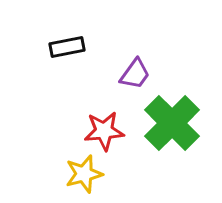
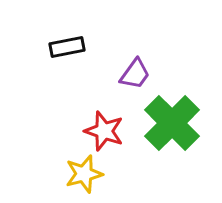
red star: rotated 24 degrees clockwise
